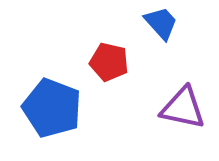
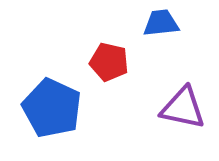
blue trapezoid: rotated 54 degrees counterclockwise
blue pentagon: rotated 4 degrees clockwise
